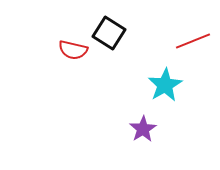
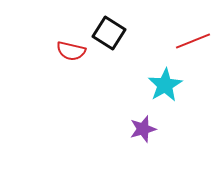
red semicircle: moved 2 px left, 1 px down
purple star: rotated 16 degrees clockwise
